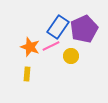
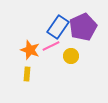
purple pentagon: moved 1 px left, 2 px up
orange star: moved 3 px down
